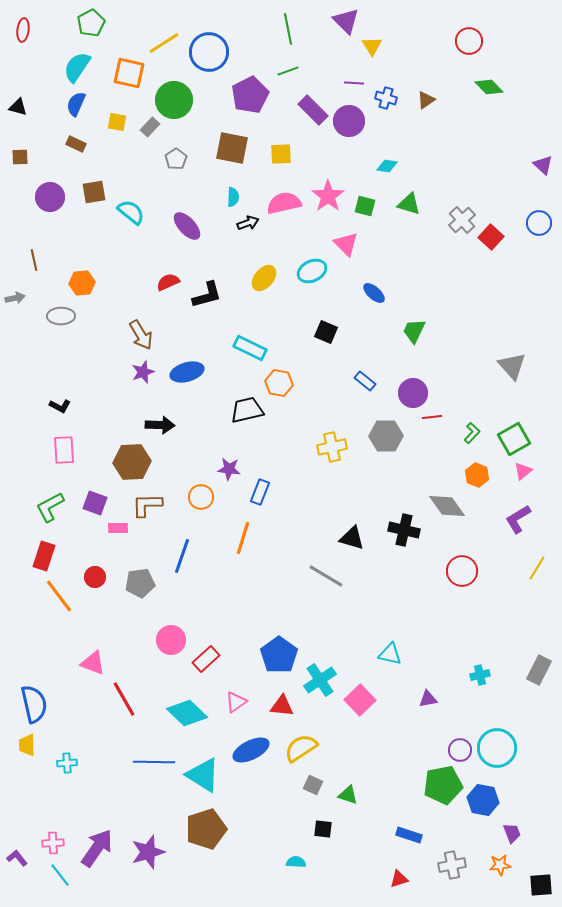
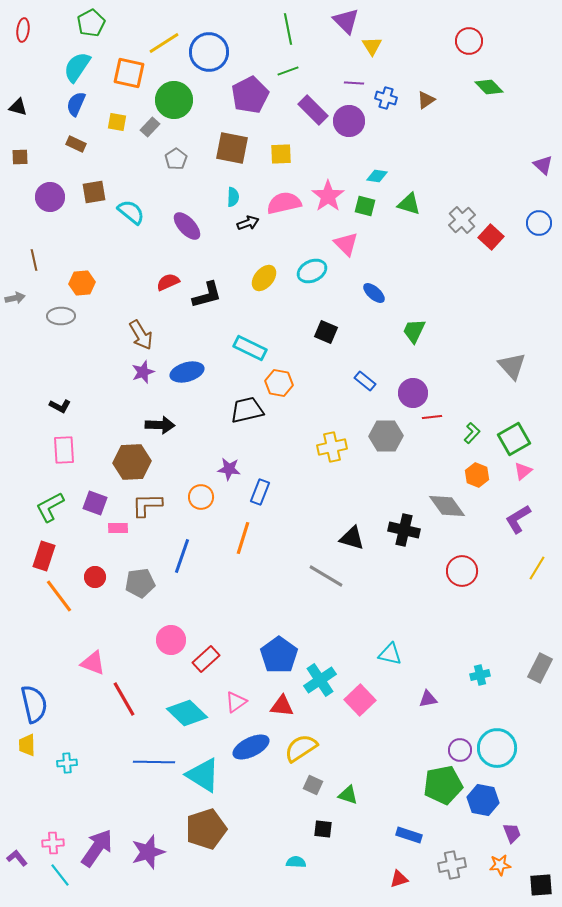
cyan diamond at (387, 166): moved 10 px left, 10 px down
gray rectangle at (539, 670): moved 1 px right, 2 px up
blue ellipse at (251, 750): moved 3 px up
